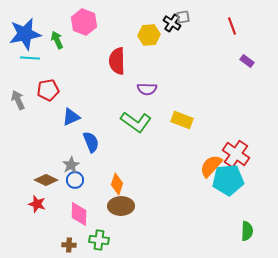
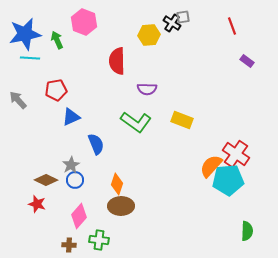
red pentagon: moved 8 px right
gray arrow: rotated 18 degrees counterclockwise
blue semicircle: moved 5 px right, 2 px down
pink diamond: moved 2 px down; rotated 40 degrees clockwise
